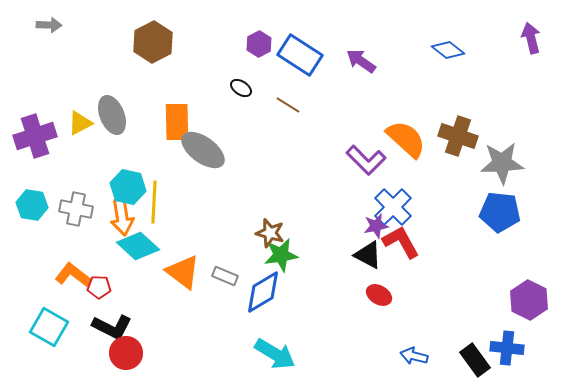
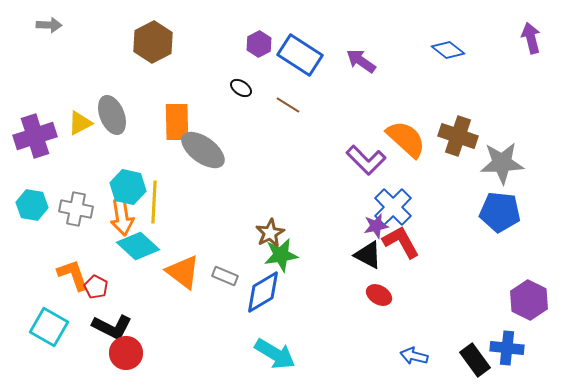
brown star at (270, 233): rotated 28 degrees clockwise
orange L-shape at (73, 275): rotated 33 degrees clockwise
red pentagon at (99, 287): moved 3 px left; rotated 25 degrees clockwise
